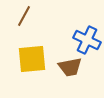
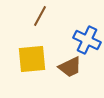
brown line: moved 16 px right
brown trapezoid: rotated 15 degrees counterclockwise
